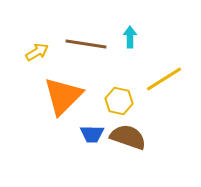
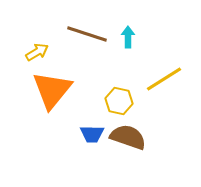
cyan arrow: moved 2 px left
brown line: moved 1 px right, 10 px up; rotated 9 degrees clockwise
orange triangle: moved 11 px left, 6 px up; rotated 6 degrees counterclockwise
